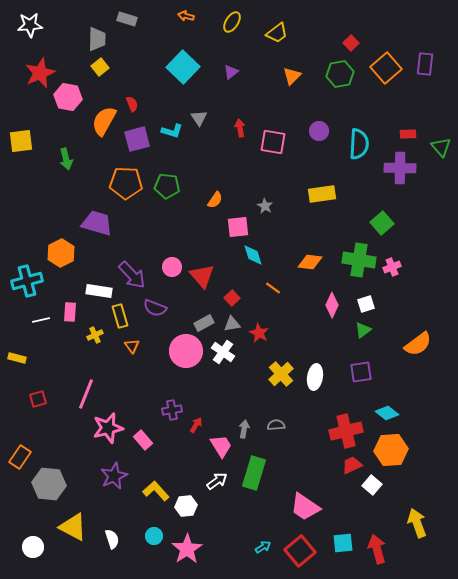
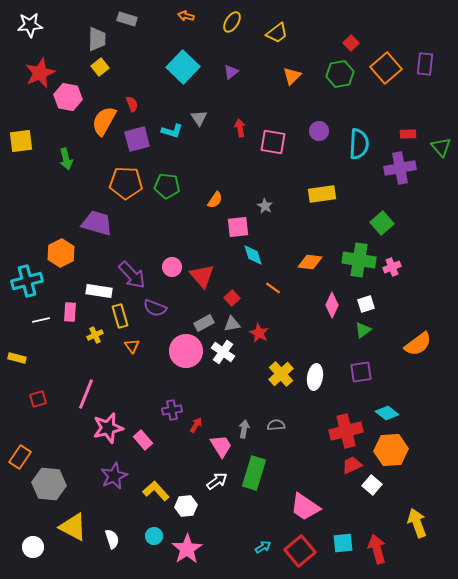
purple cross at (400, 168): rotated 12 degrees counterclockwise
